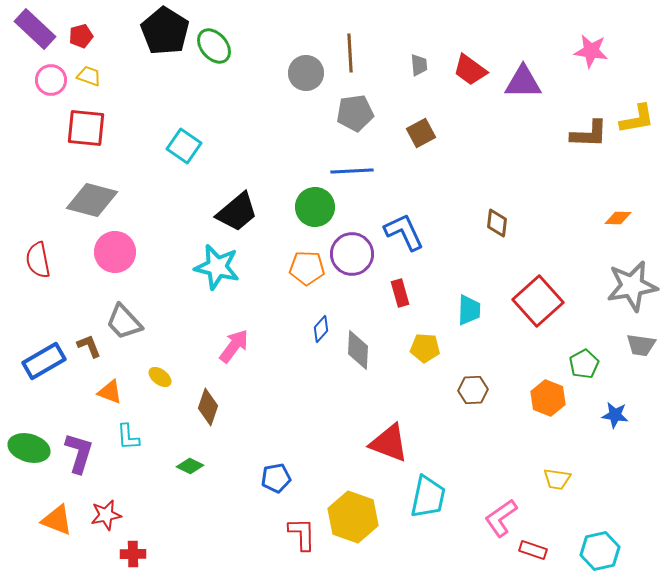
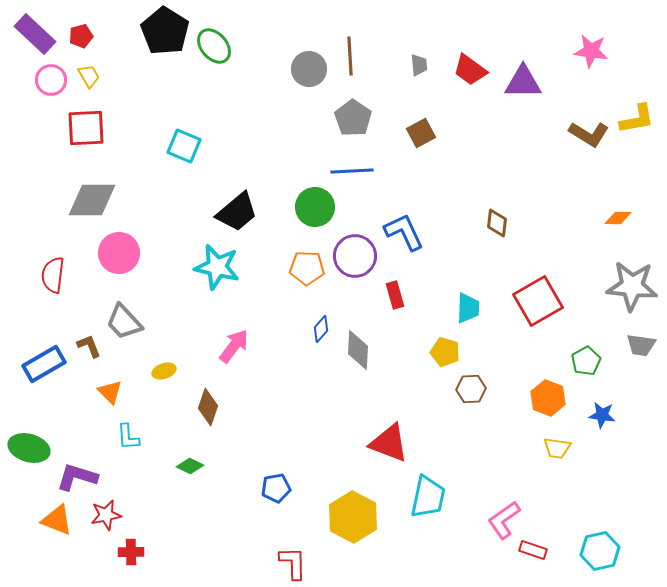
purple rectangle at (35, 29): moved 5 px down
brown line at (350, 53): moved 3 px down
gray circle at (306, 73): moved 3 px right, 4 px up
yellow trapezoid at (89, 76): rotated 40 degrees clockwise
gray pentagon at (355, 113): moved 2 px left, 5 px down; rotated 30 degrees counterclockwise
red square at (86, 128): rotated 9 degrees counterclockwise
brown L-shape at (589, 134): rotated 30 degrees clockwise
cyan square at (184, 146): rotated 12 degrees counterclockwise
gray diamond at (92, 200): rotated 15 degrees counterclockwise
pink circle at (115, 252): moved 4 px right, 1 px down
purple circle at (352, 254): moved 3 px right, 2 px down
red semicircle at (38, 260): moved 15 px right, 15 px down; rotated 18 degrees clockwise
gray star at (632, 286): rotated 15 degrees clockwise
red rectangle at (400, 293): moved 5 px left, 2 px down
red square at (538, 301): rotated 12 degrees clockwise
cyan trapezoid at (469, 310): moved 1 px left, 2 px up
yellow pentagon at (425, 348): moved 20 px right, 4 px down; rotated 12 degrees clockwise
blue rectangle at (44, 361): moved 3 px down
green pentagon at (584, 364): moved 2 px right, 3 px up
yellow ellipse at (160, 377): moved 4 px right, 6 px up; rotated 55 degrees counterclockwise
brown hexagon at (473, 390): moved 2 px left, 1 px up
orange triangle at (110, 392): rotated 24 degrees clockwise
blue star at (615, 415): moved 13 px left
purple L-shape at (79, 453): moved 2 px left, 24 px down; rotated 90 degrees counterclockwise
blue pentagon at (276, 478): moved 10 px down
yellow trapezoid at (557, 479): moved 31 px up
yellow hexagon at (353, 517): rotated 9 degrees clockwise
pink L-shape at (501, 518): moved 3 px right, 2 px down
red L-shape at (302, 534): moved 9 px left, 29 px down
red cross at (133, 554): moved 2 px left, 2 px up
